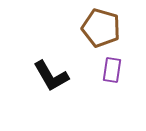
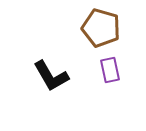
purple rectangle: moved 2 px left; rotated 20 degrees counterclockwise
